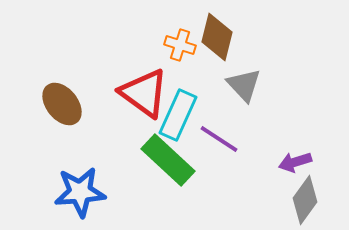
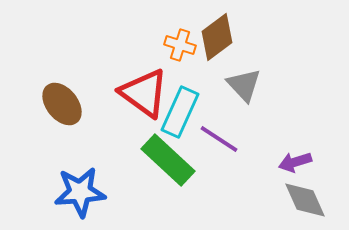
brown diamond: rotated 39 degrees clockwise
cyan rectangle: moved 2 px right, 3 px up
gray diamond: rotated 60 degrees counterclockwise
